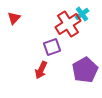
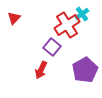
red cross: moved 1 px left, 1 px down
purple square: rotated 30 degrees counterclockwise
